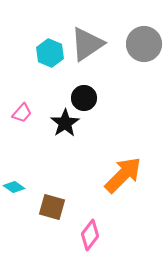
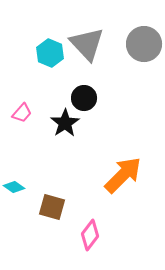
gray triangle: rotated 39 degrees counterclockwise
